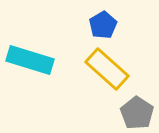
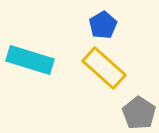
yellow rectangle: moved 3 px left, 1 px up
gray pentagon: moved 2 px right
